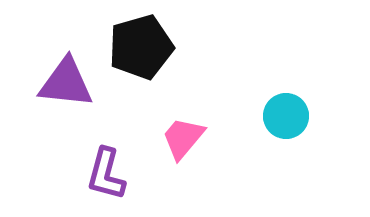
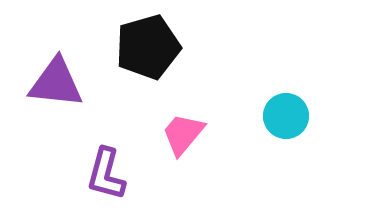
black pentagon: moved 7 px right
purple triangle: moved 10 px left
pink trapezoid: moved 4 px up
